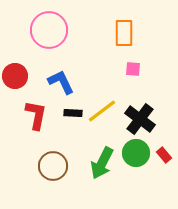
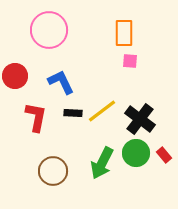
pink square: moved 3 px left, 8 px up
red L-shape: moved 2 px down
brown circle: moved 5 px down
